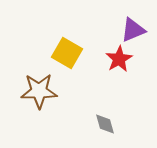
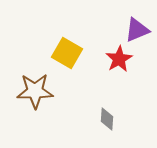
purple triangle: moved 4 px right
brown star: moved 4 px left
gray diamond: moved 2 px right, 5 px up; rotated 20 degrees clockwise
